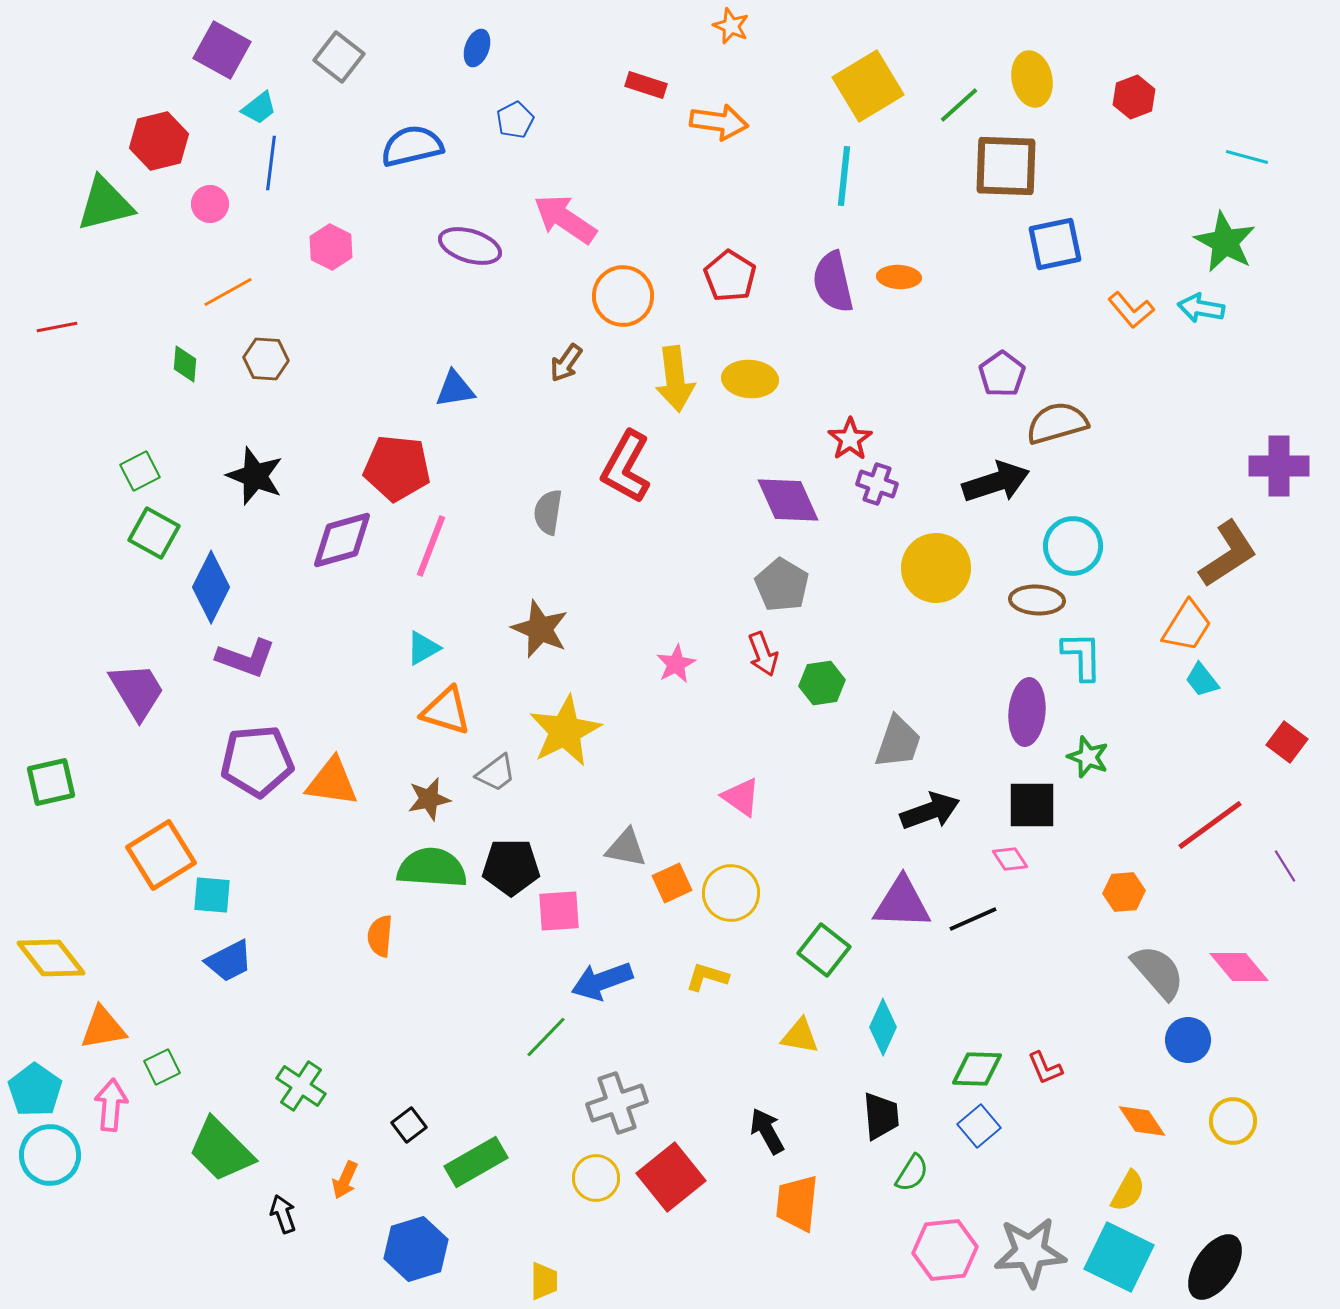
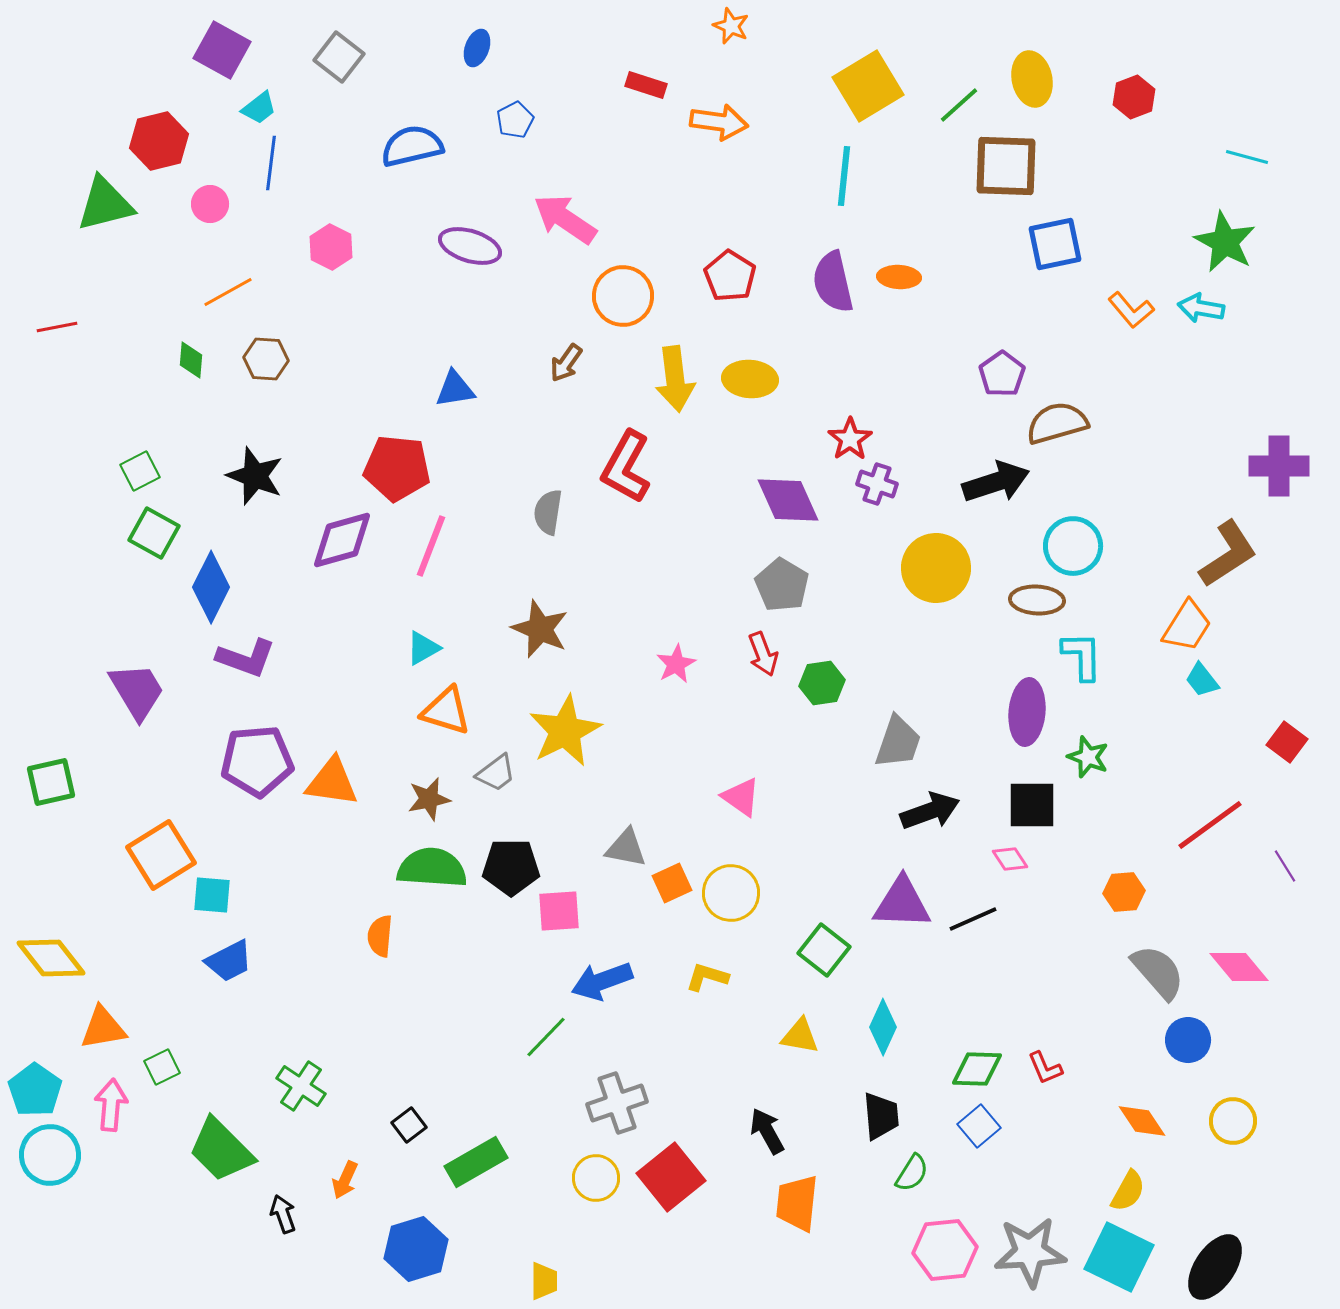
green diamond at (185, 364): moved 6 px right, 4 px up
